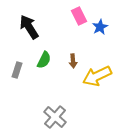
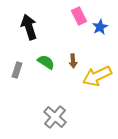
black arrow: rotated 15 degrees clockwise
green semicircle: moved 2 px right, 2 px down; rotated 84 degrees counterclockwise
